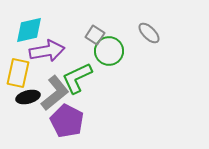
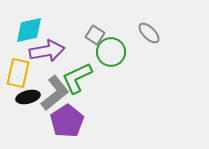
green circle: moved 2 px right, 1 px down
purple pentagon: rotated 12 degrees clockwise
